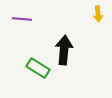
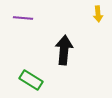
purple line: moved 1 px right, 1 px up
green rectangle: moved 7 px left, 12 px down
